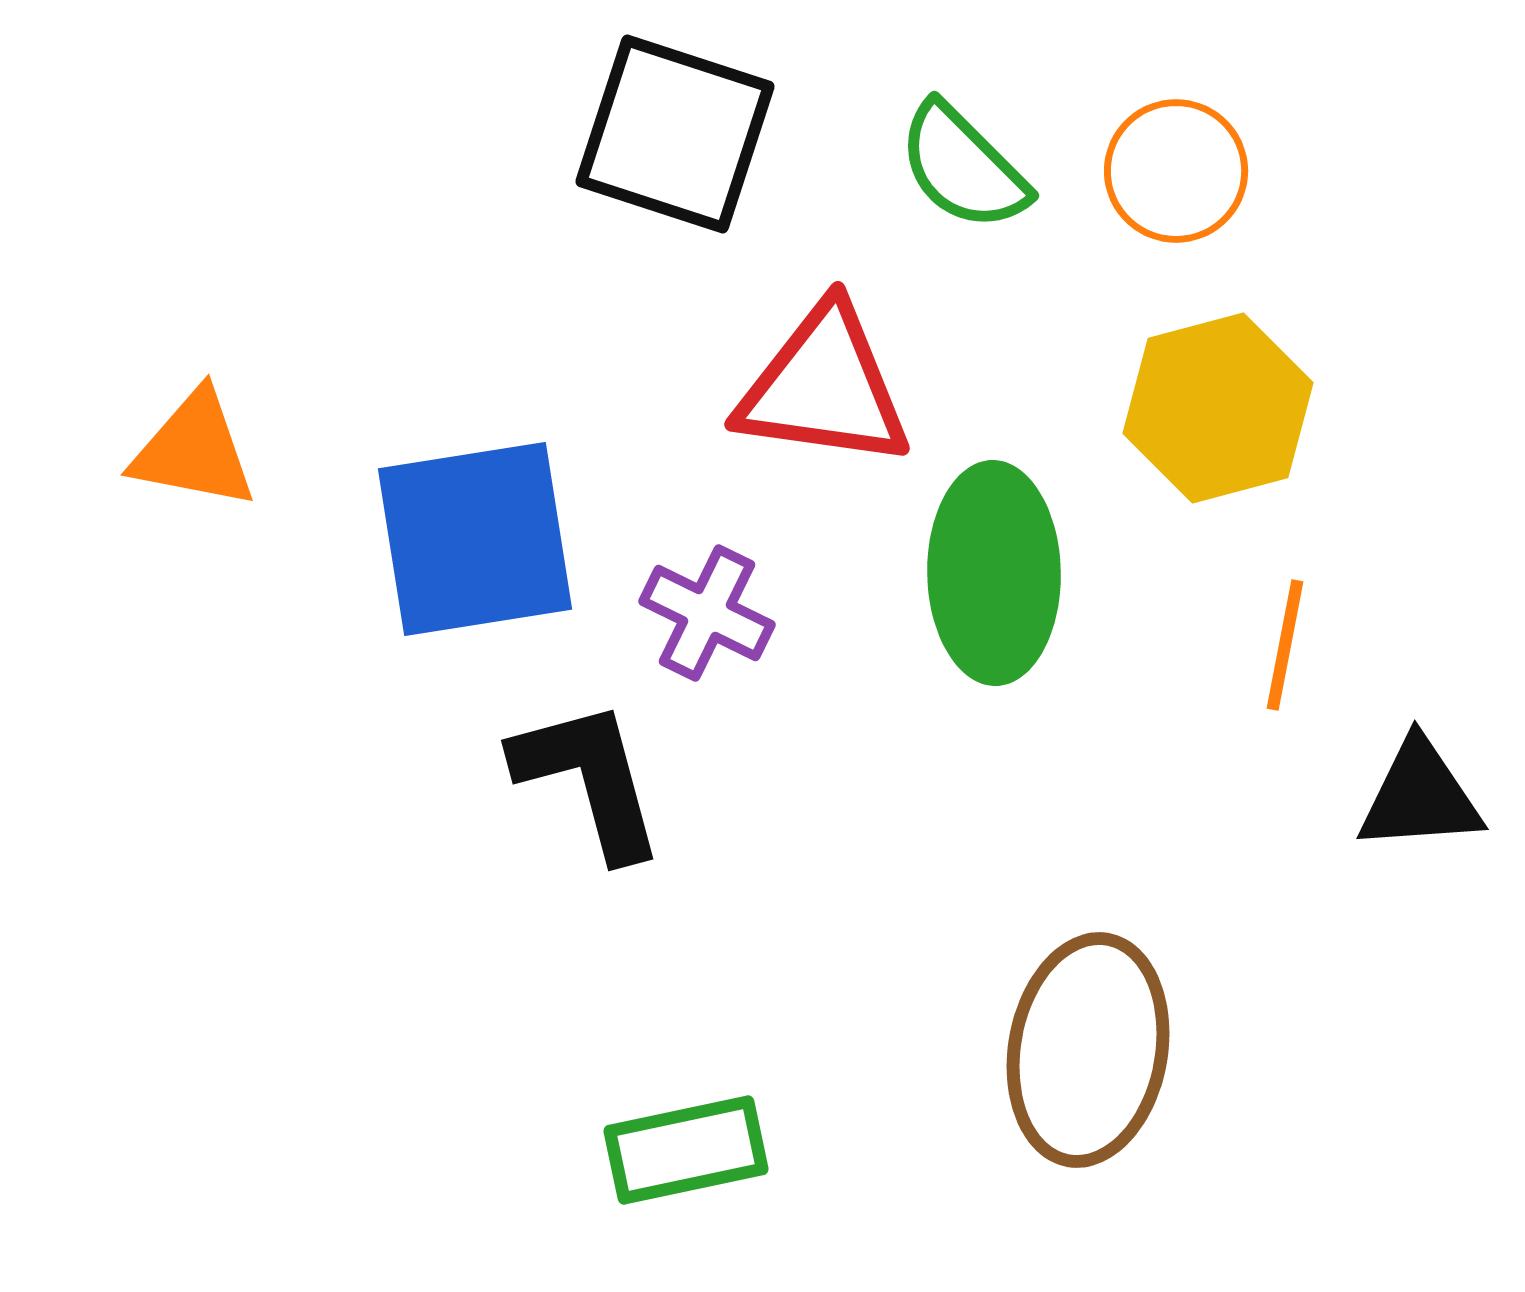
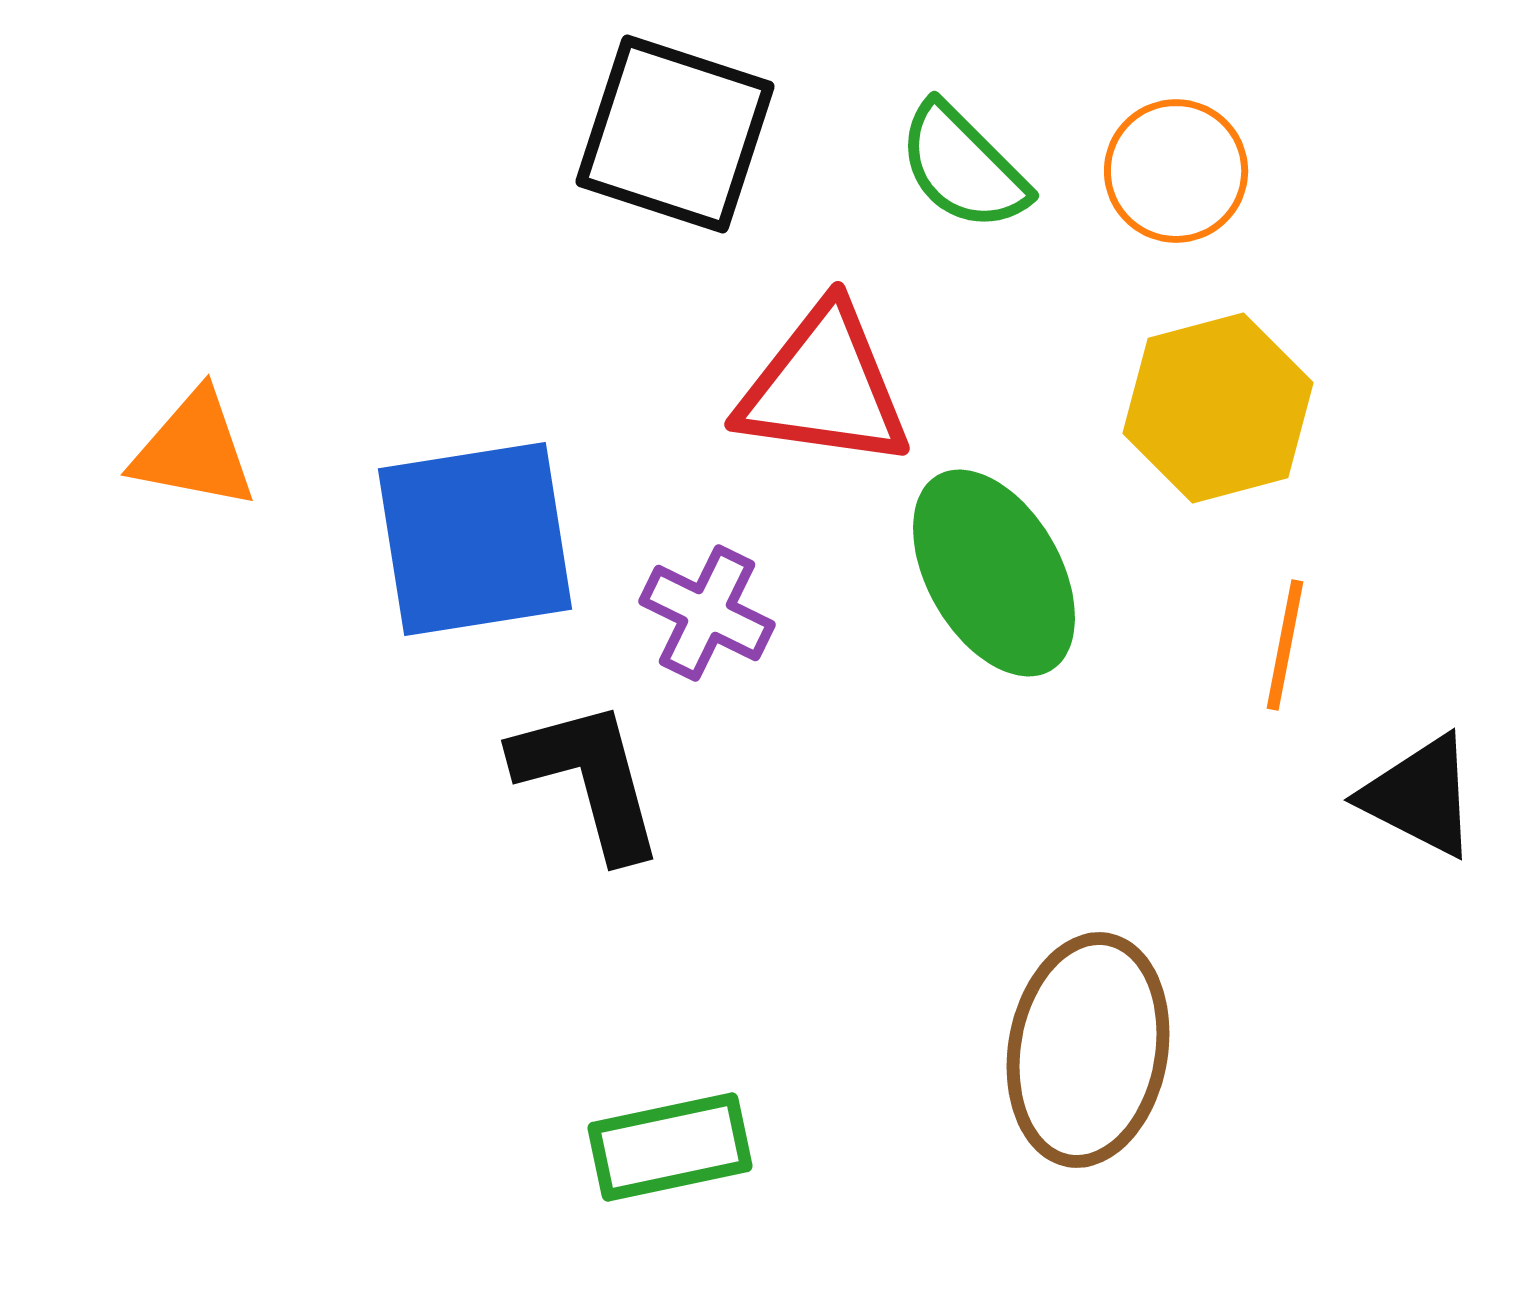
green ellipse: rotated 29 degrees counterclockwise
black triangle: rotated 31 degrees clockwise
green rectangle: moved 16 px left, 3 px up
